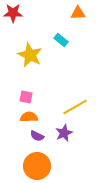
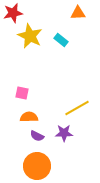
red star: rotated 12 degrees counterclockwise
yellow star: moved 19 px up
pink square: moved 4 px left, 4 px up
yellow line: moved 2 px right, 1 px down
purple star: rotated 24 degrees clockwise
